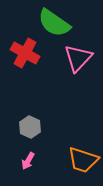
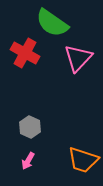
green semicircle: moved 2 px left
